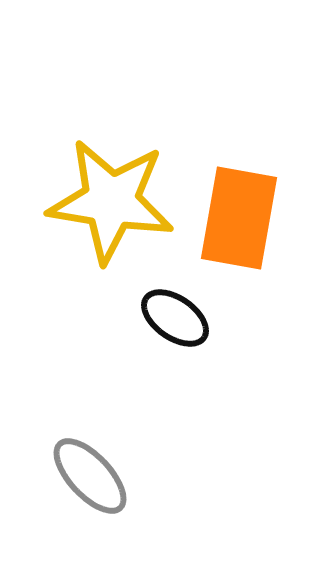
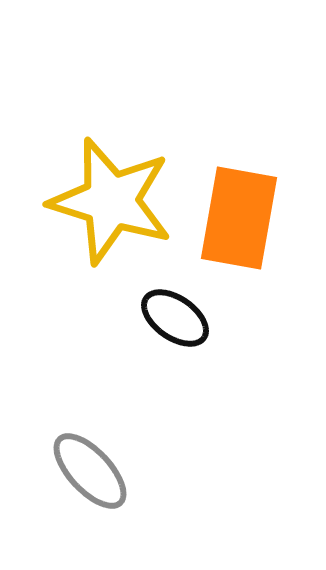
yellow star: rotated 8 degrees clockwise
gray ellipse: moved 5 px up
